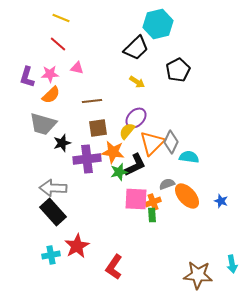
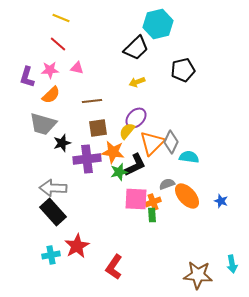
black pentagon: moved 5 px right; rotated 15 degrees clockwise
pink star: moved 4 px up
yellow arrow: rotated 126 degrees clockwise
